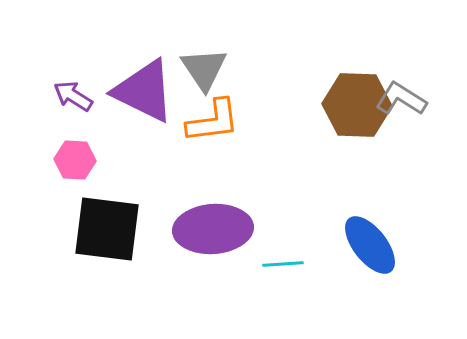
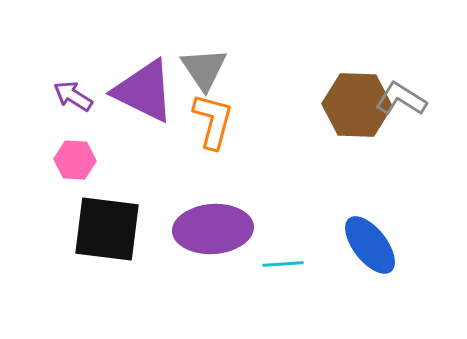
orange L-shape: rotated 68 degrees counterclockwise
